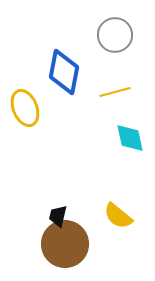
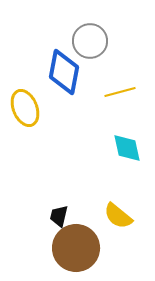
gray circle: moved 25 px left, 6 px down
yellow line: moved 5 px right
cyan diamond: moved 3 px left, 10 px down
black trapezoid: moved 1 px right
brown circle: moved 11 px right, 4 px down
